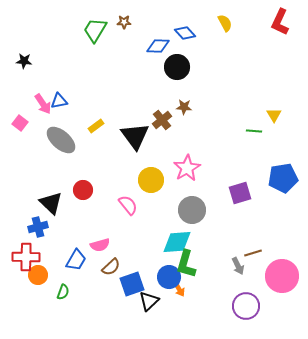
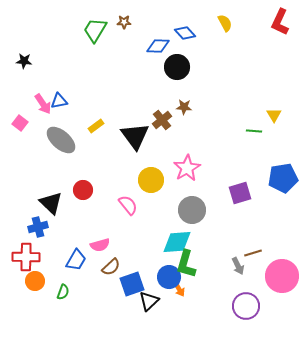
orange circle at (38, 275): moved 3 px left, 6 px down
